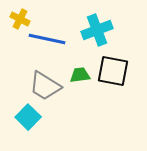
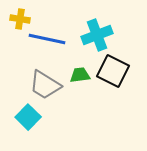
yellow cross: rotated 18 degrees counterclockwise
cyan cross: moved 5 px down
black square: rotated 16 degrees clockwise
gray trapezoid: moved 1 px up
